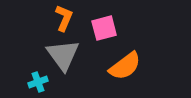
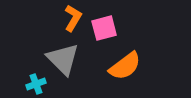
orange L-shape: moved 9 px right; rotated 8 degrees clockwise
gray triangle: moved 4 px down; rotated 9 degrees counterclockwise
cyan cross: moved 2 px left, 2 px down
